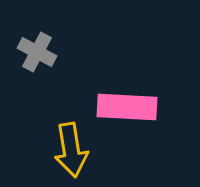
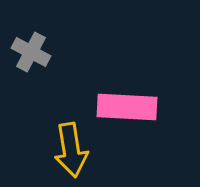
gray cross: moved 6 px left
